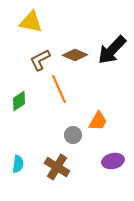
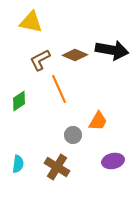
black arrow: rotated 124 degrees counterclockwise
